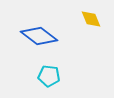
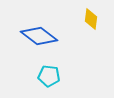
yellow diamond: rotated 30 degrees clockwise
